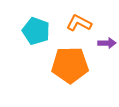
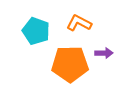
purple arrow: moved 3 px left, 10 px down
orange pentagon: moved 1 px up
